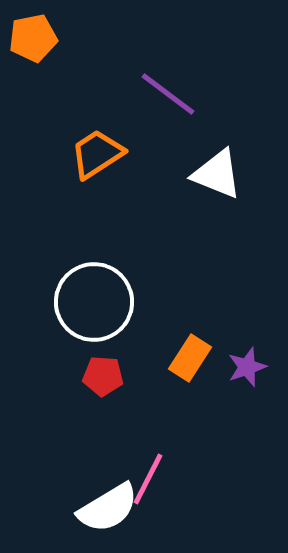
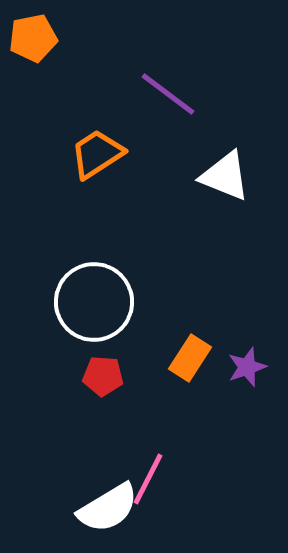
white triangle: moved 8 px right, 2 px down
